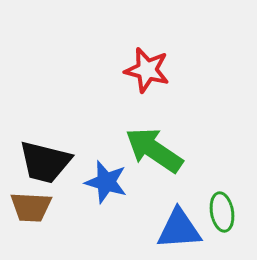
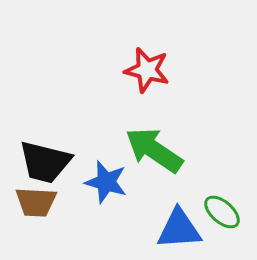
brown trapezoid: moved 5 px right, 5 px up
green ellipse: rotated 39 degrees counterclockwise
